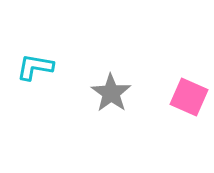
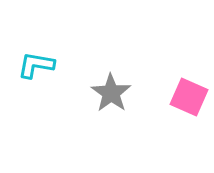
cyan L-shape: moved 1 px right, 2 px up
